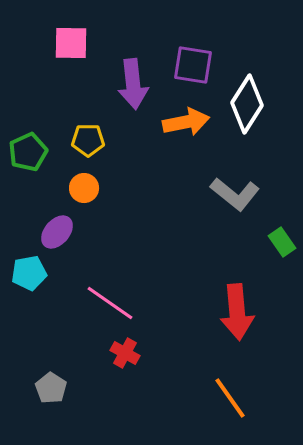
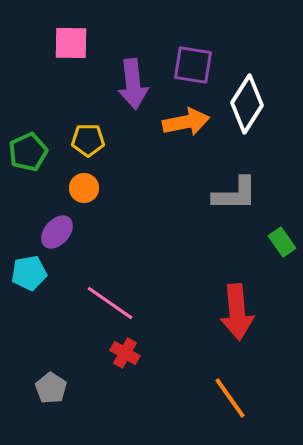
gray L-shape: rotated 39 degrees counterclockwise
